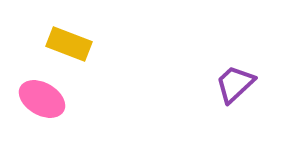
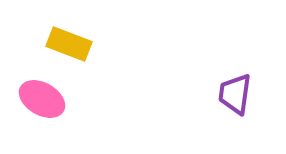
purple trapezoid: moved 10 px down; rotated 39 degrees counterclockwise
